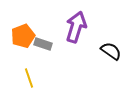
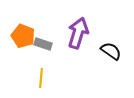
purple arrow: moved 2 px right, 6 px down
orange pentagon: rotated 30 degrees counterclockwise
yellow line: moved 12 px right; rotated 24 degrees clockwise
